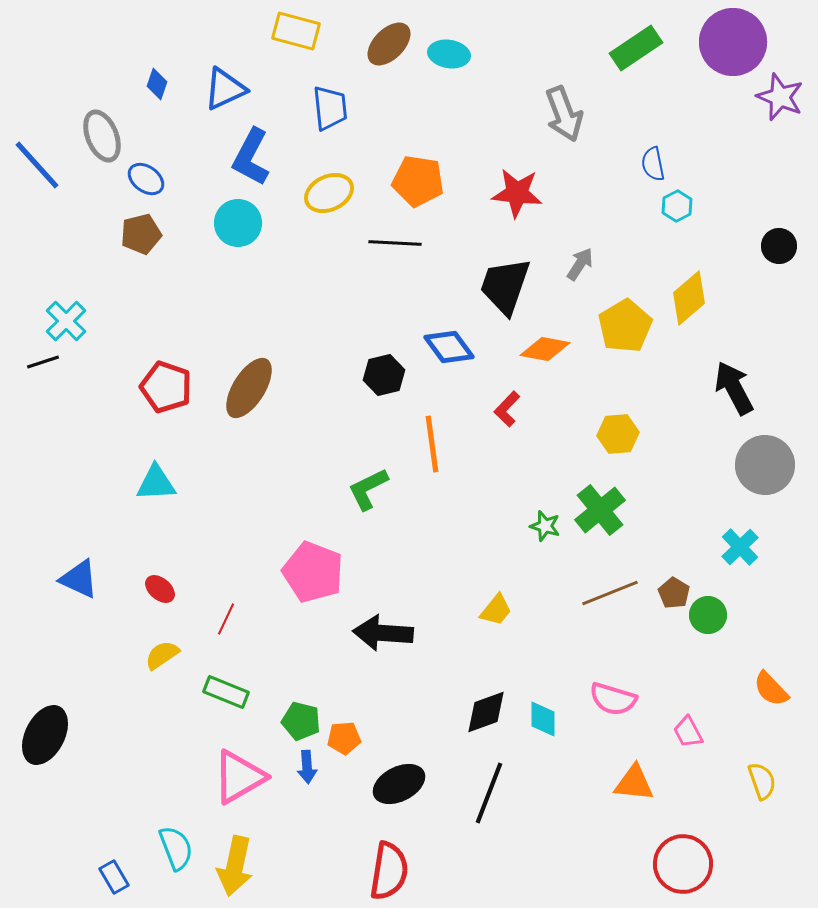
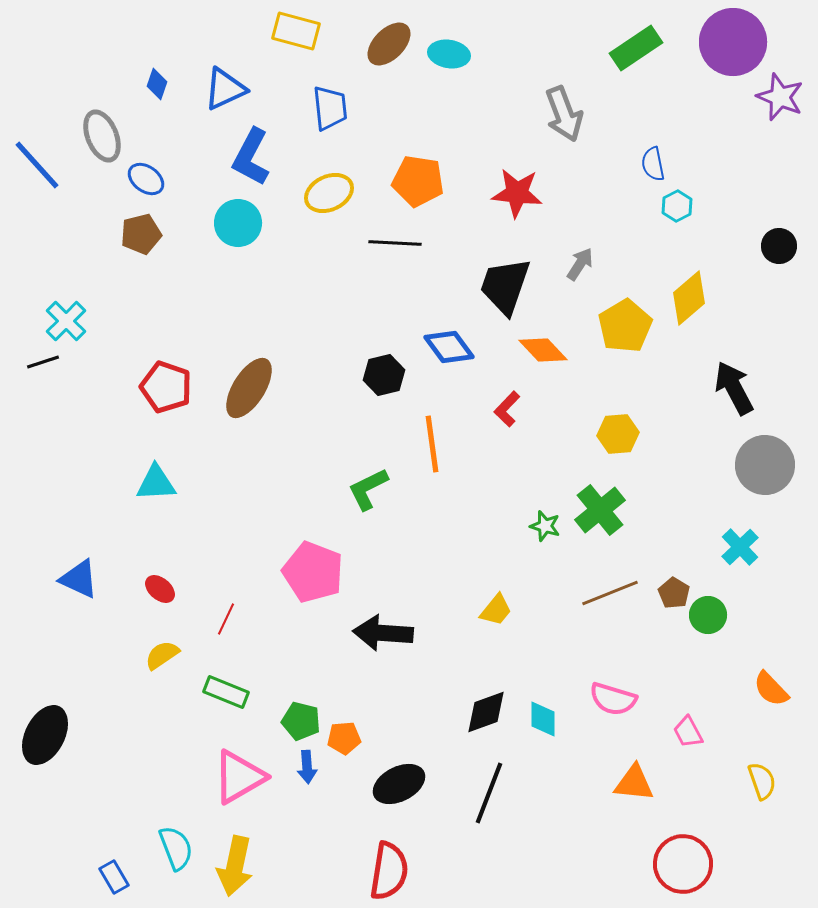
orange diamond at (545, 349): moved 2 px left, 1 px down; rotated 36 degrees clockwise
